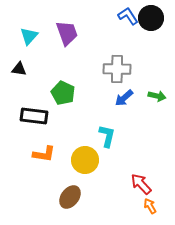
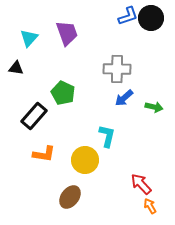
blue L-shape: rotated 105 degrees clockwise
cyan triangle: moved 2 px down
black triangle: moved 3 px left, 1 px up
green arrow: moved 3 px left, 11 px down
black rectangle: rotated 56 degrees counterclockwise
